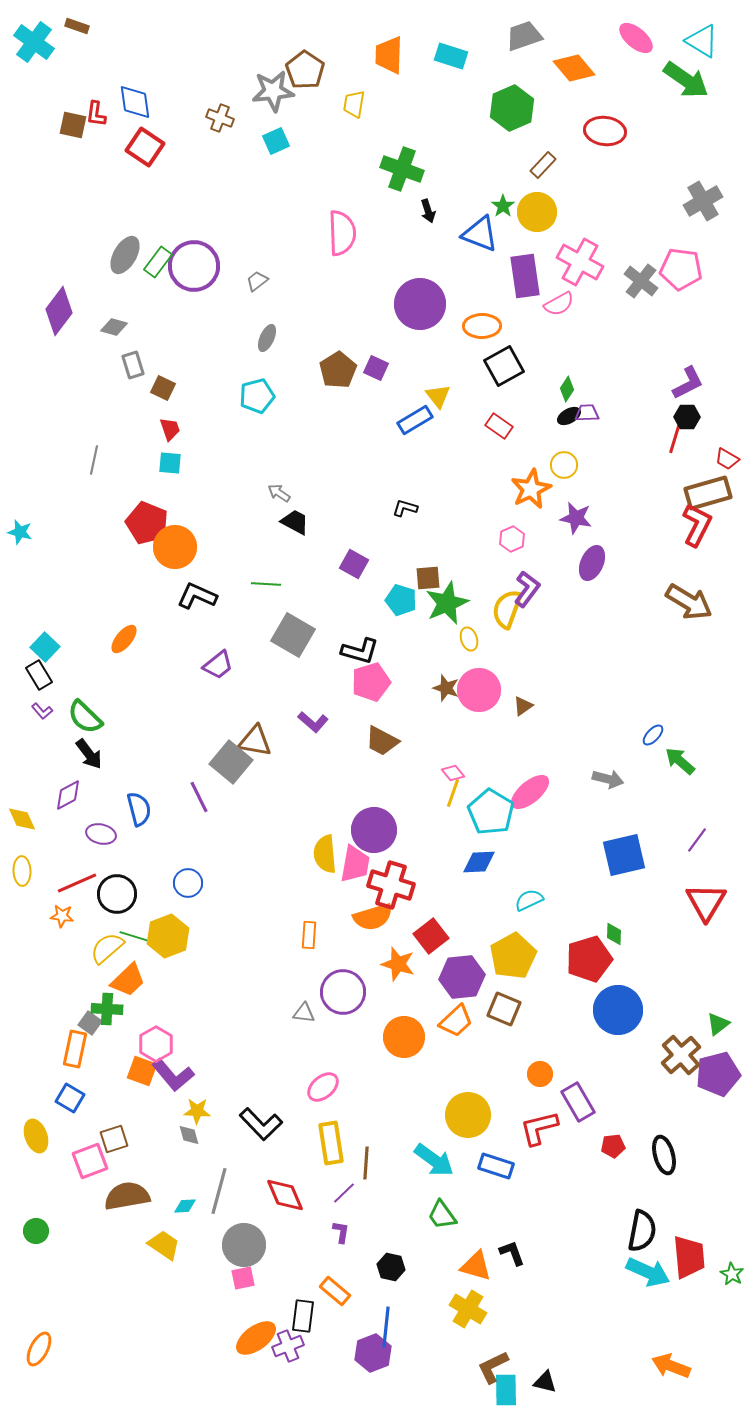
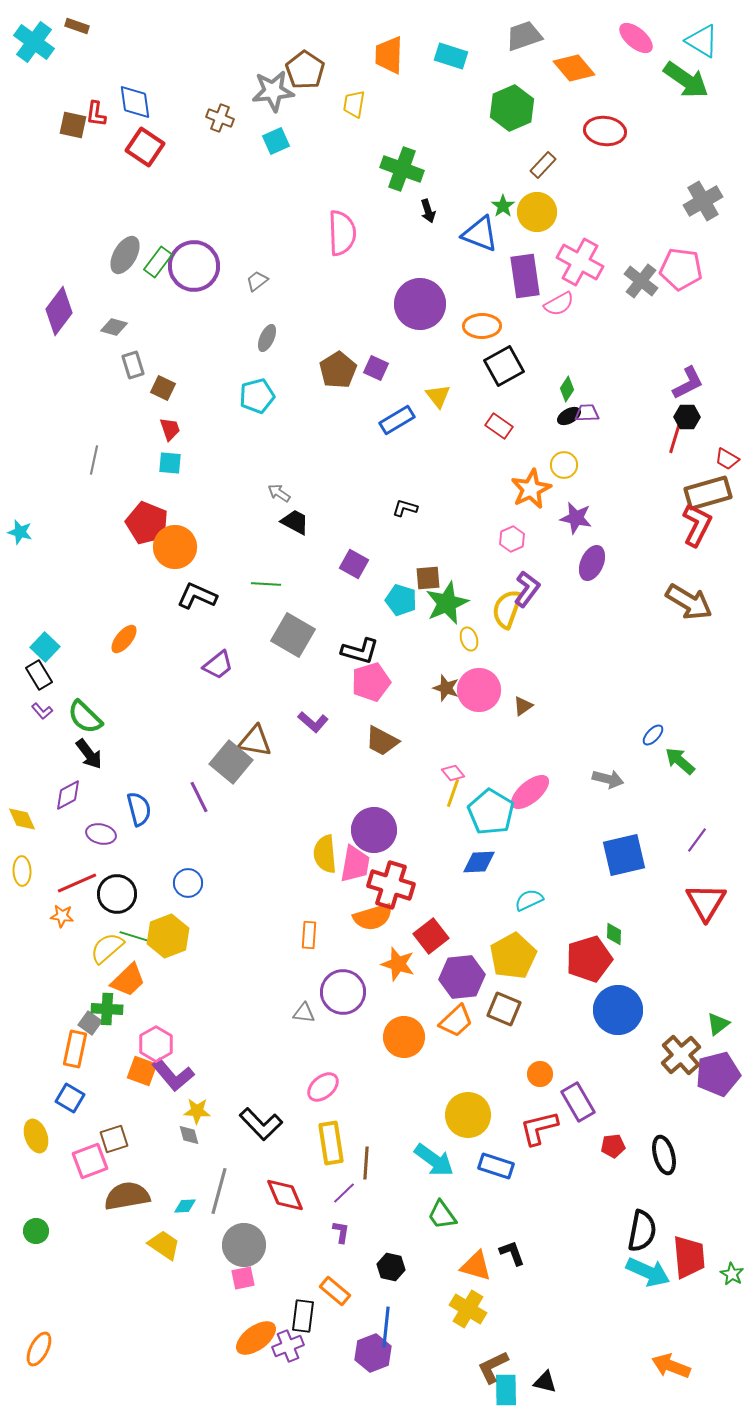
blue rectangle at (415, 420): moved 18 px left
